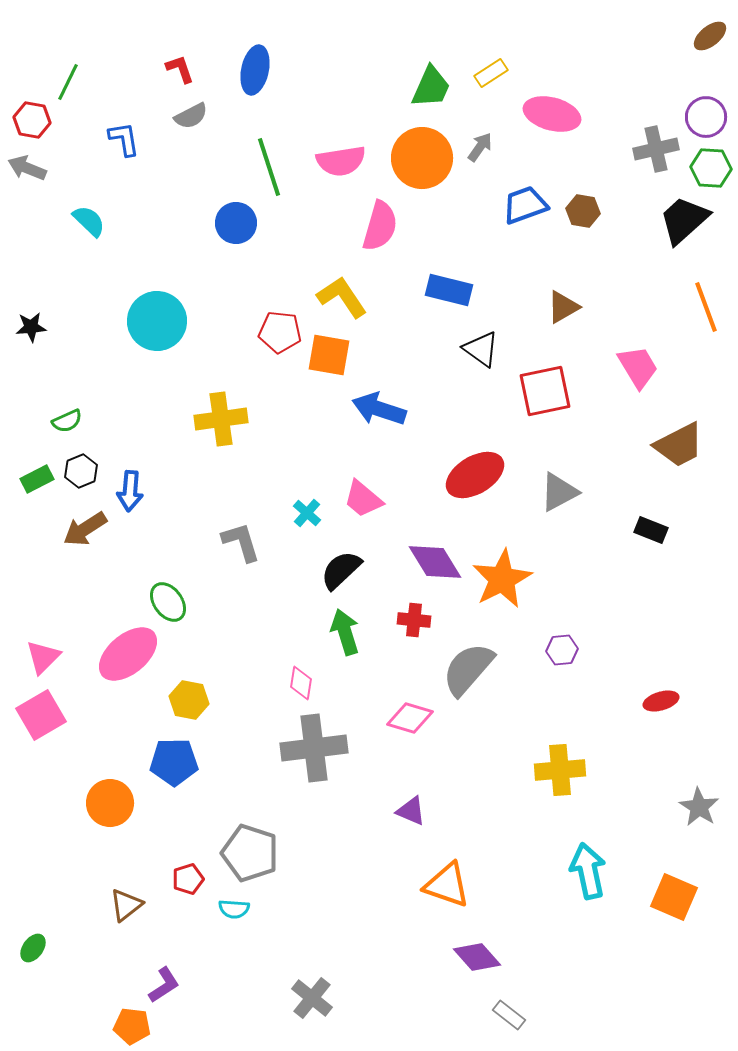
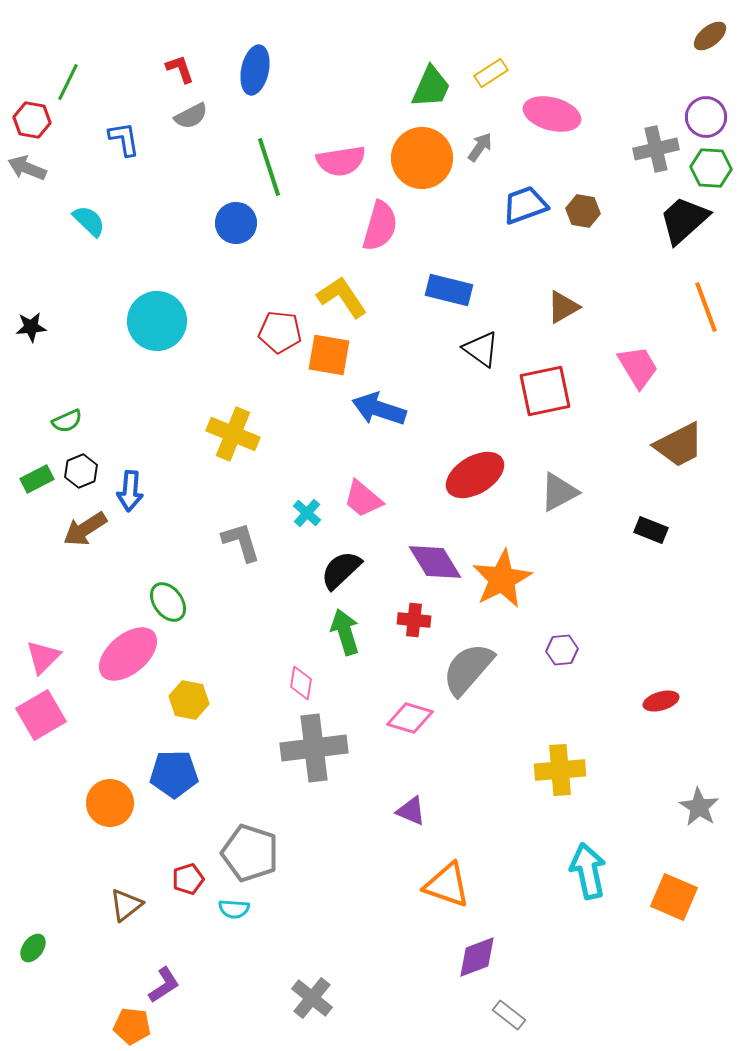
yellow cross at (221, 419): moved 12 px right, 15 px down; rotated 30 degrees clockwise
blue pentagon at (174, 762): moved 12 px down
purple diamond at (477, 957): rotated 69 degrees counterclockwise
